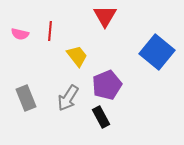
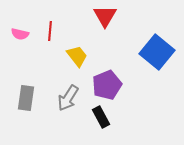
gray rectangle: rotated 30 degrees clockwise
